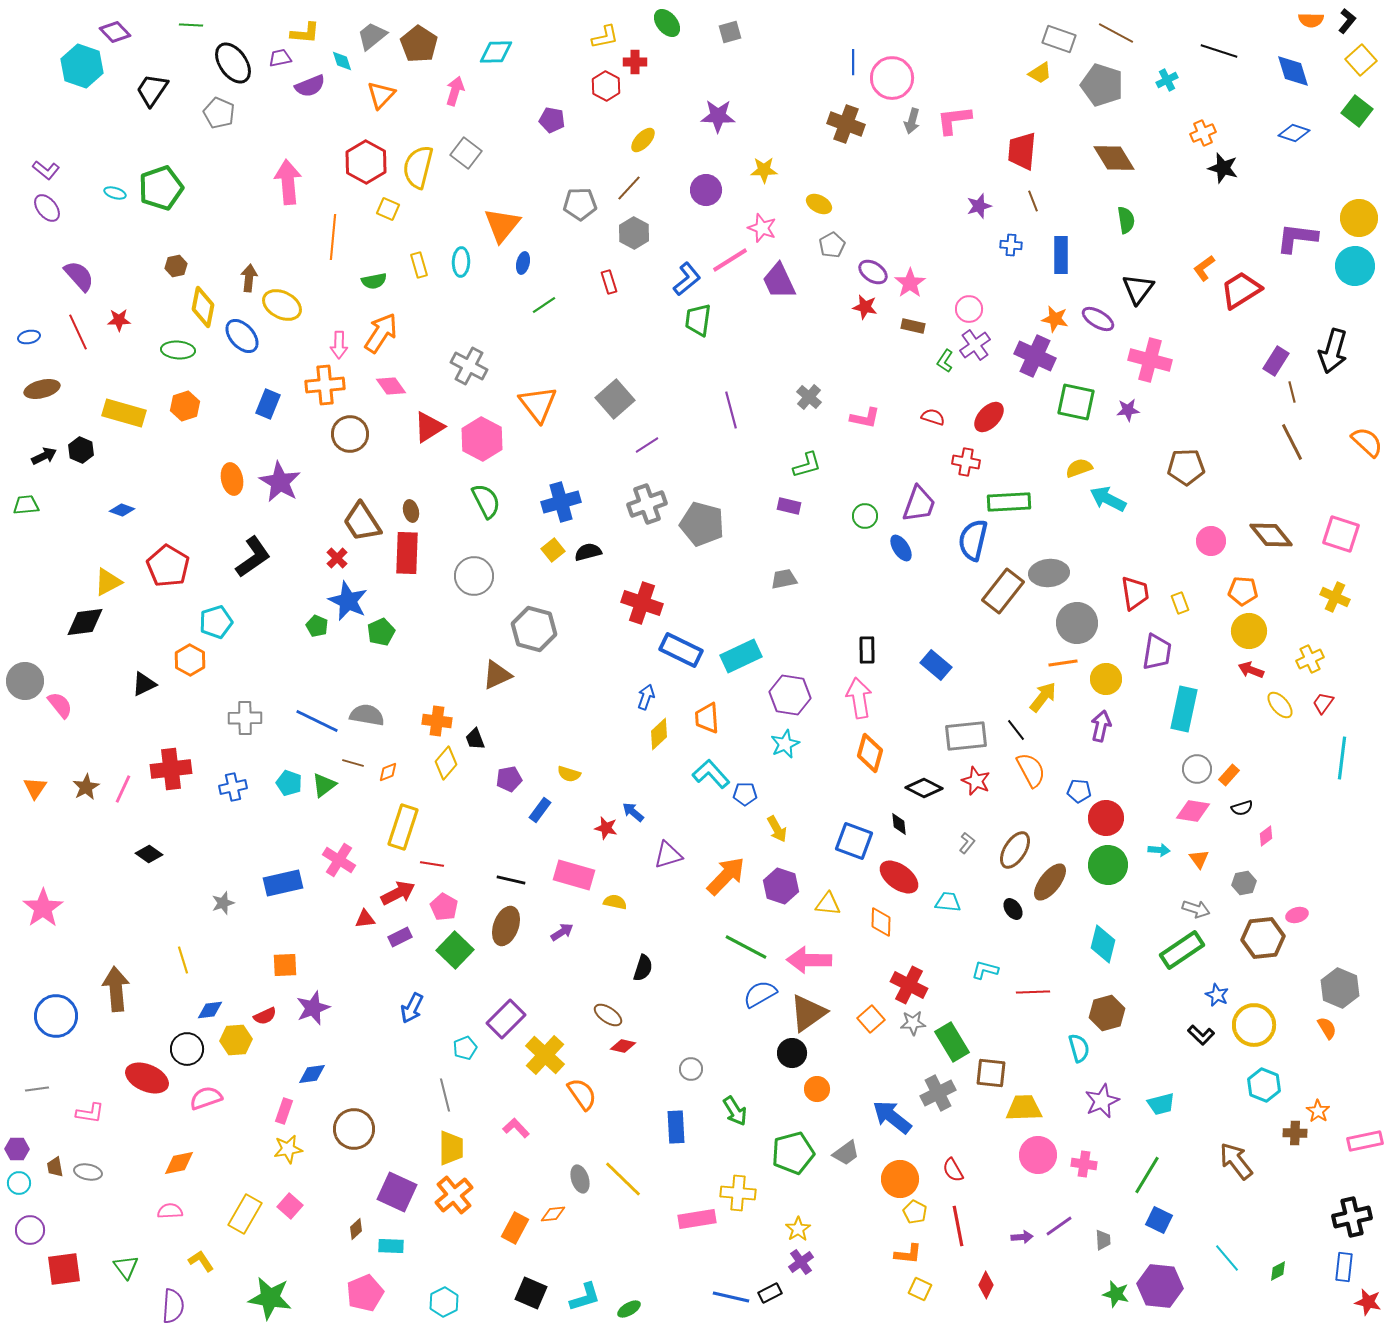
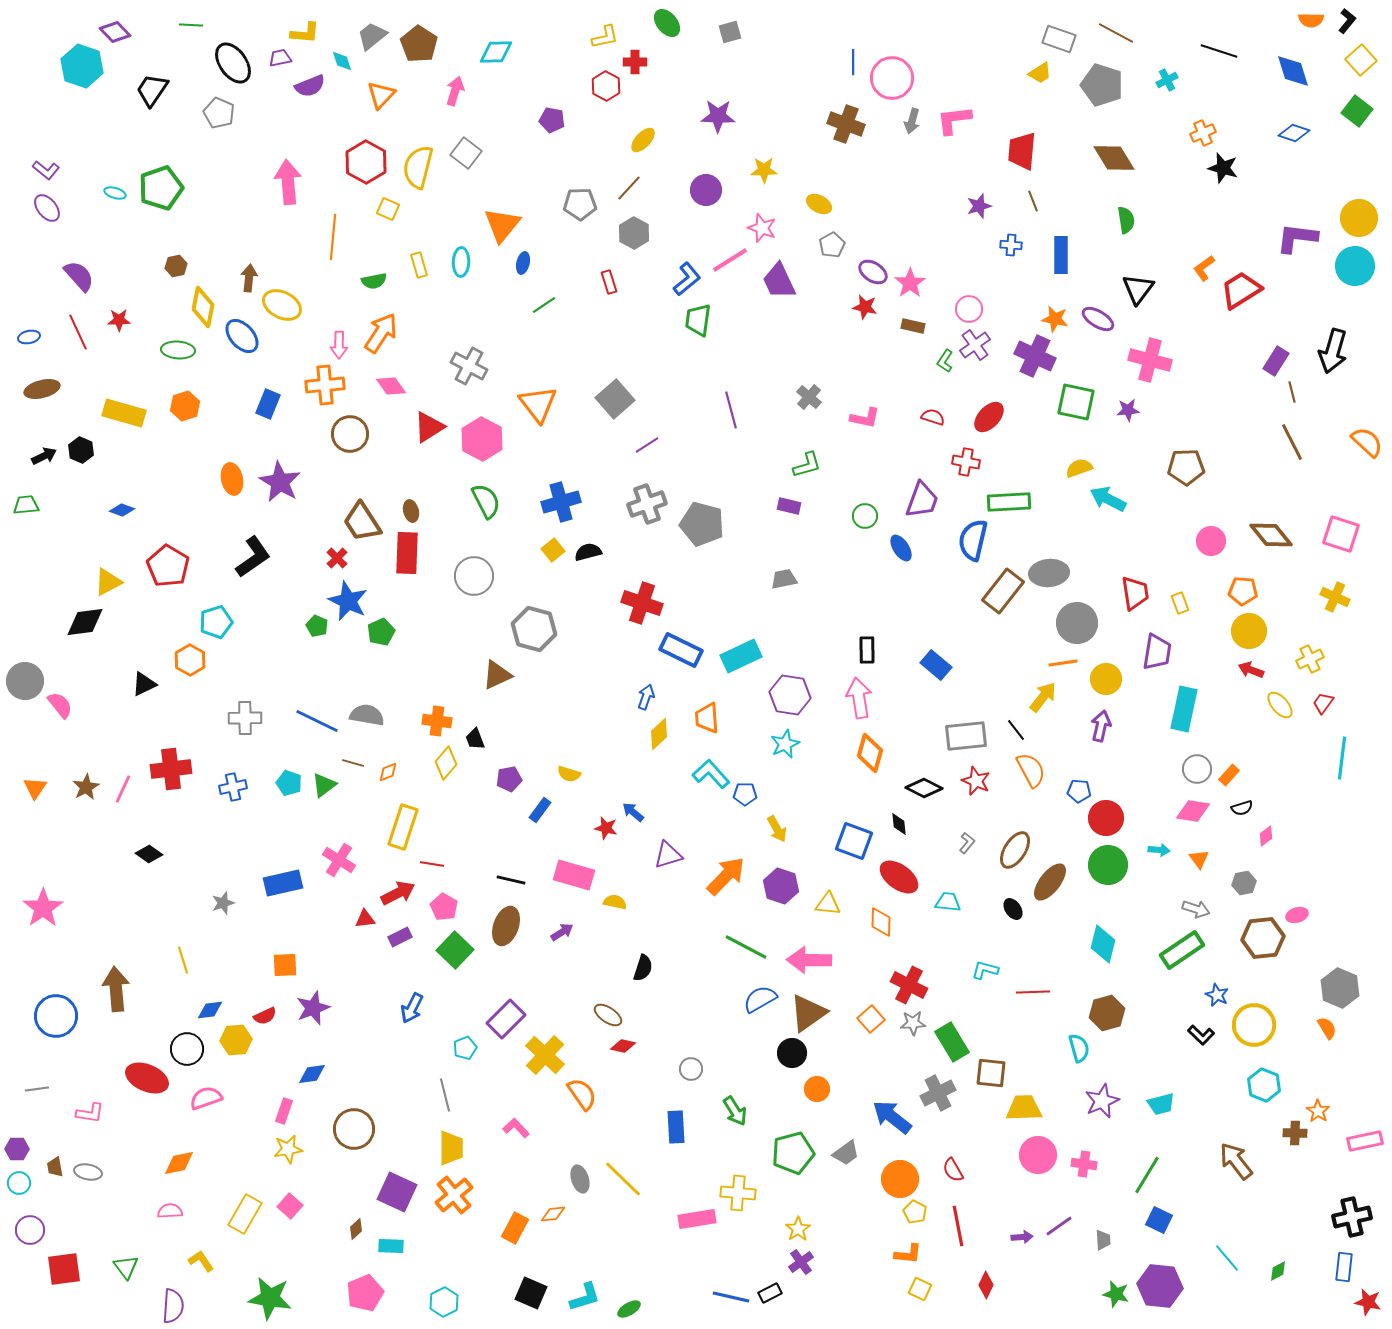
purple trapezoid at (919, 504): moved 3 px right, 4 px up
blue semicircle at (760, 994): moved 5 px down
